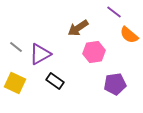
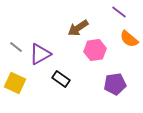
purple line: moved 5 px right
orange semicircle: moved 4 px down
pink hexagon: moved 1 px right, 2 px up
black rectangle: moved 6 px right, 2 px up
